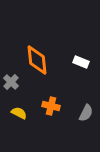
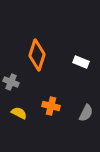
orange diamond: moved 5 px up; rotated 24 degrees clockwise
gray cross: rotated 21 degrees counterclockwise
